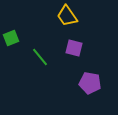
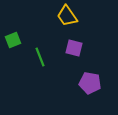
green square: moved 2 px right, 2 px down
green line: rotated 18 degrees clockwise
